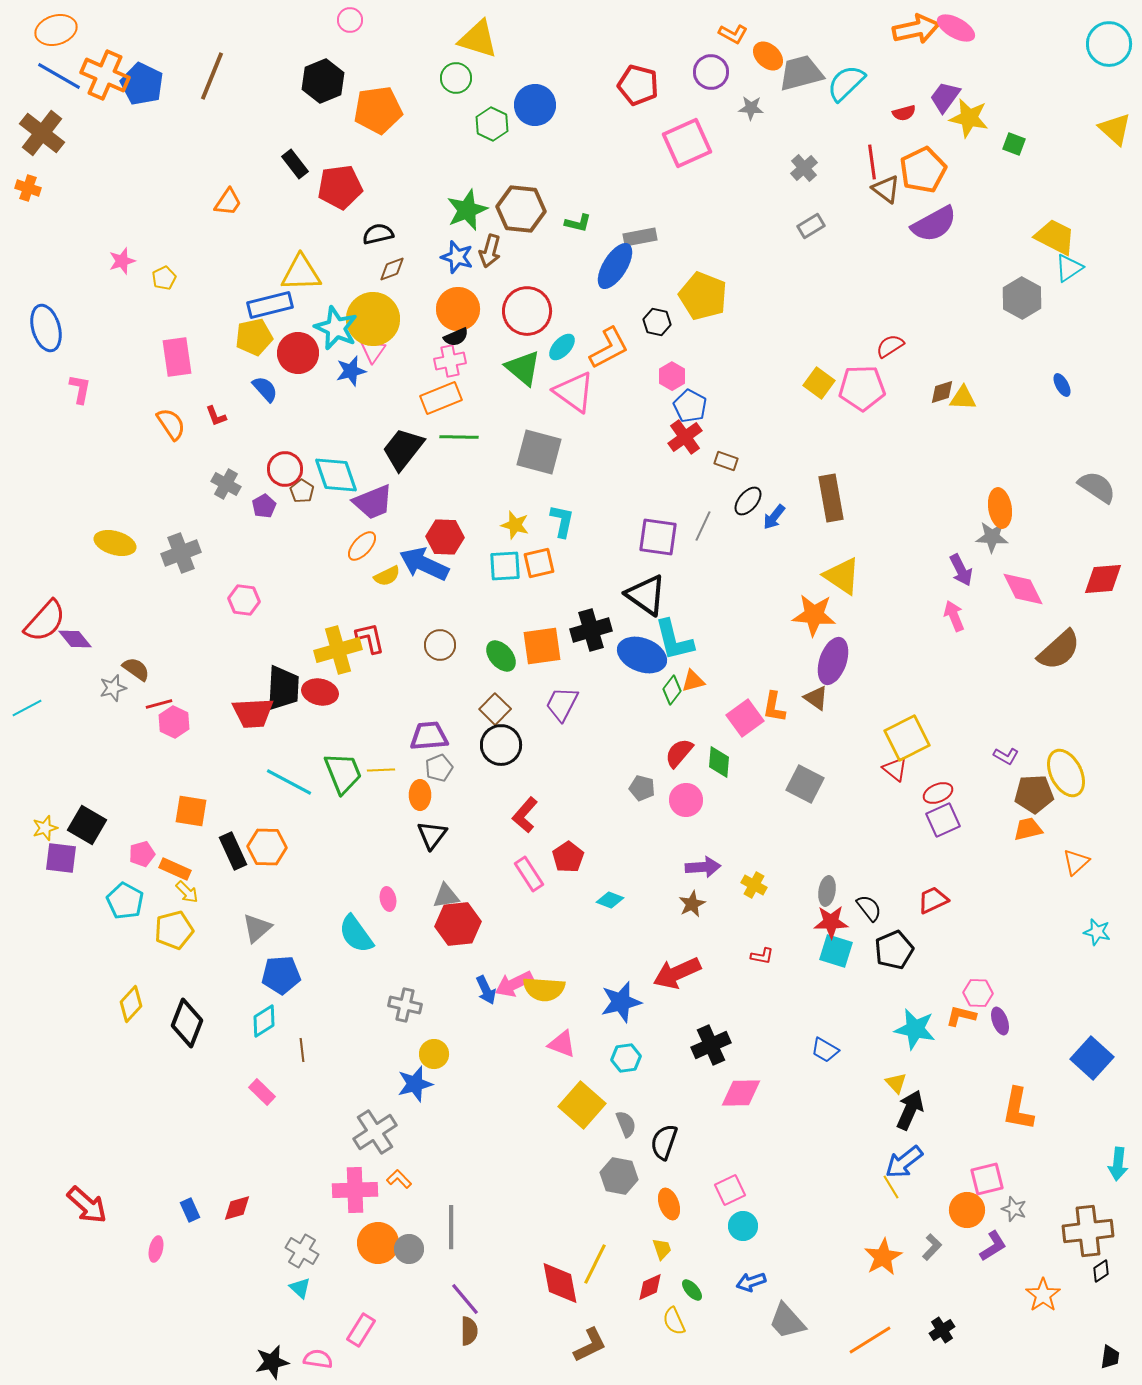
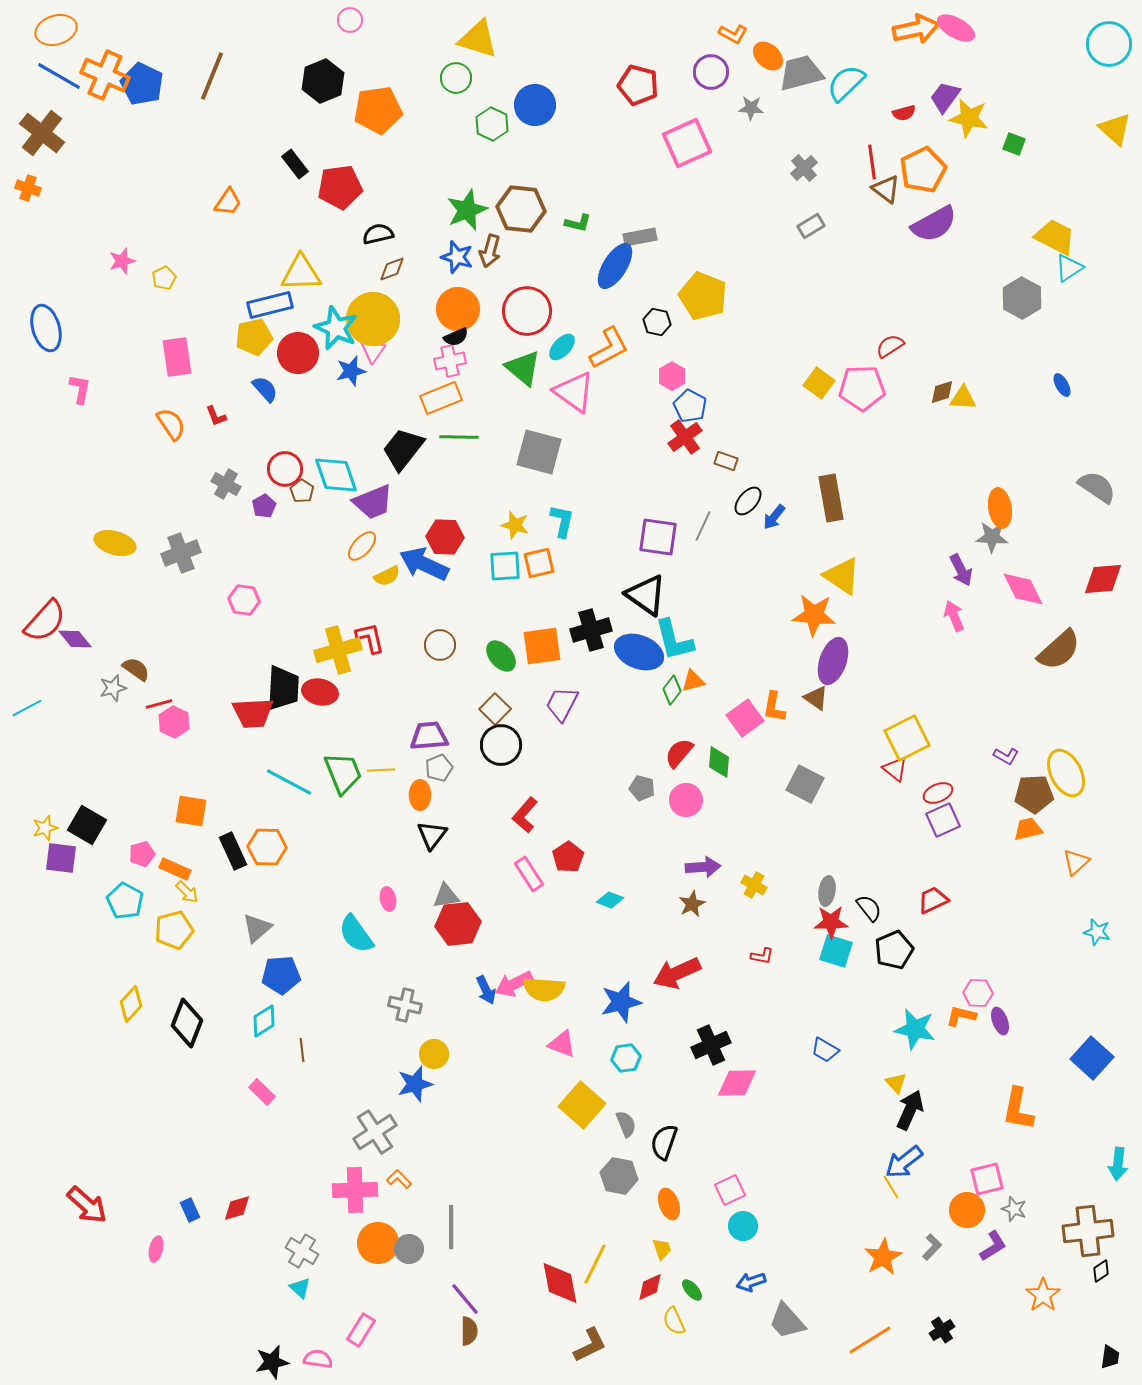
blue ellipse at (642, 655): moved 3 px left, 3 px up
pink diamond at (741, 1093): moved 4 px left, 10 px up
